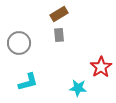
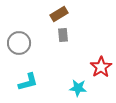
gray rectangle: moved 4 px right
